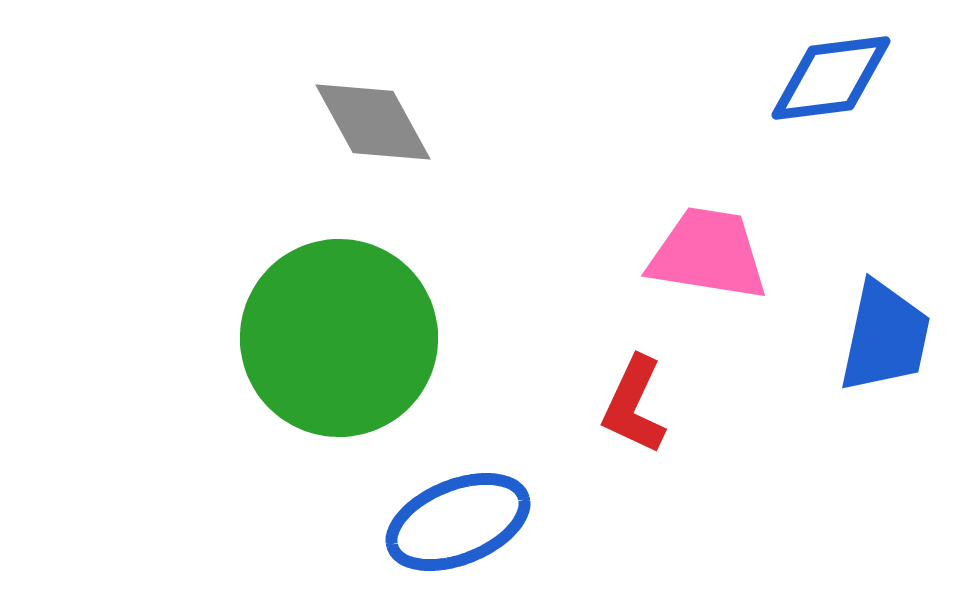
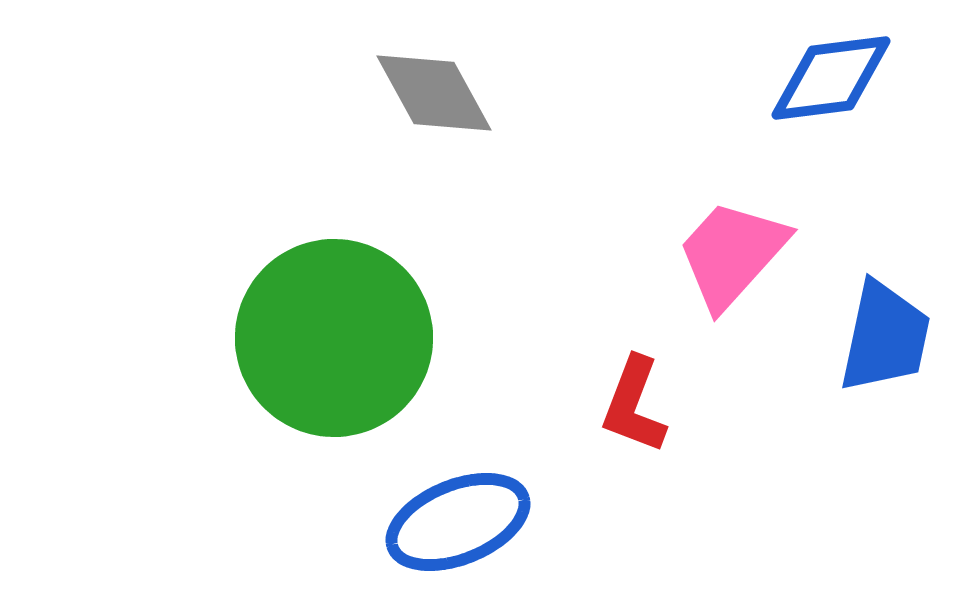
gray diamond: moved 61 px right, 29 px up
pink trapezoid: moved 24 px right; rotated 57 degrees counterclockwise
green circle: moved 5 px left
red L-shape: rotated 4 degrees counterclockwise
